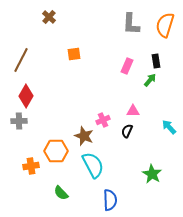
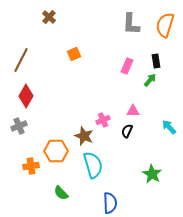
orange square: rotated 16 degrees counterclockwise
gray cross: moved 5 px down; rotated 21 degrees counterclockwise
cyan semicircle: rotated 12 degrees clockwise
blue semicircle: moved 3 px down
